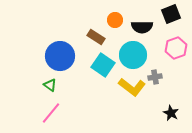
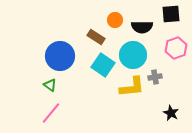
black square: rotated 18 degrees clockwise
yellow L-shape: rotated 44 degrees counterclockwise
